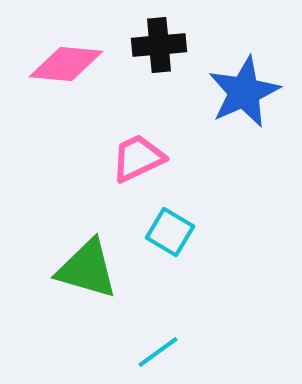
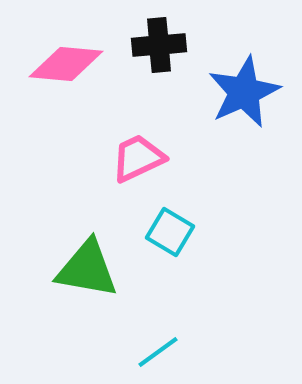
green triangle: rotated 6 degrees counterclockwise
